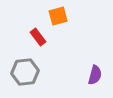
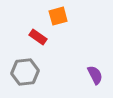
red rectangle: rotated 18 degrees counterclockwise
purple semicircle: rotated 42 degrees counterclockwise
